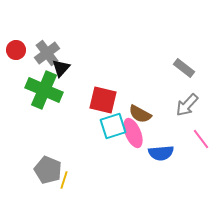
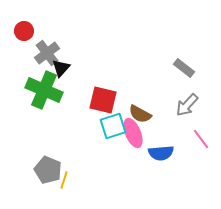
red circle: moved 8 px right, 19 px up
